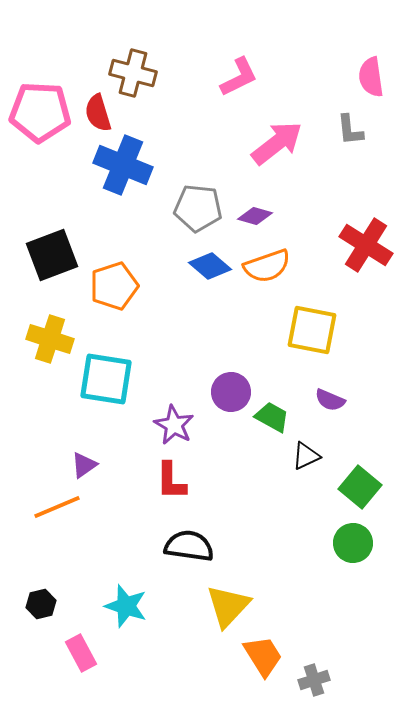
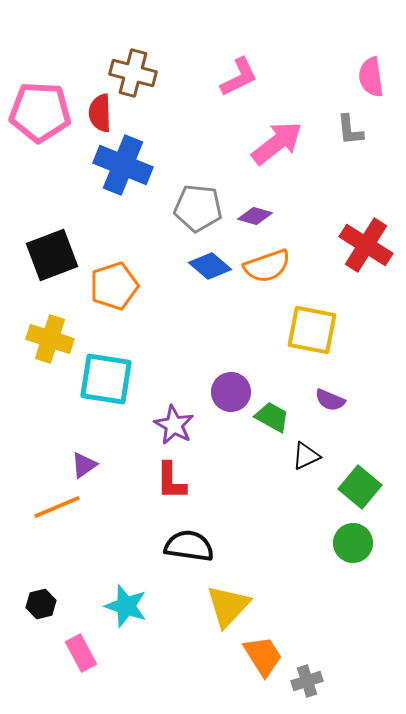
red semicircle: moved 2 px right; rotated 15 degrees clockwise
gray cross: moved 7 px left, 1 px down
